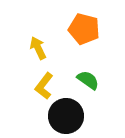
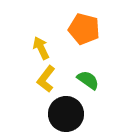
yellow arrow: moved 3 px right
yellow L-shape: moved 2 px right, 7 px up
black circle: moved 2 px up
